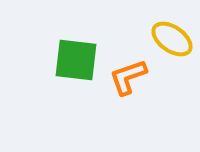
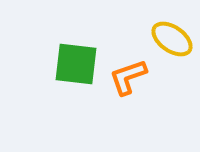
green square: moved 4 px down
